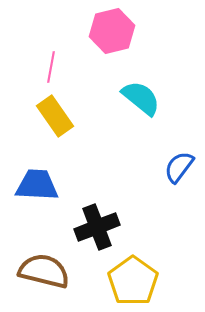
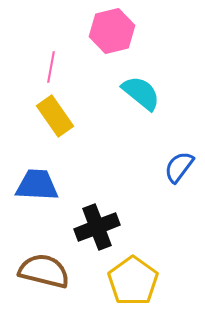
cyan semicircle: moved 5 px up
